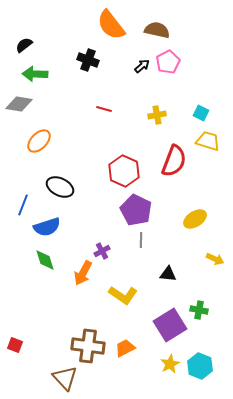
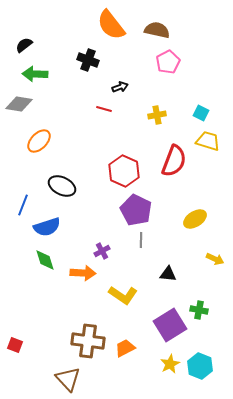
black arrow: moved 22 px left, 21 px down; rotated 21 degrees clockwise
black ellipse: moved 2 px right, 1 px up
orange arrow: rotated 115 degrees counterclockwise
brown cross: moved 5 px up
brown triangle: moved 3 px right, 1 px down
